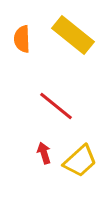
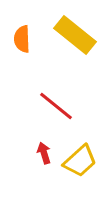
yellow rectangle: moved 2 px right
